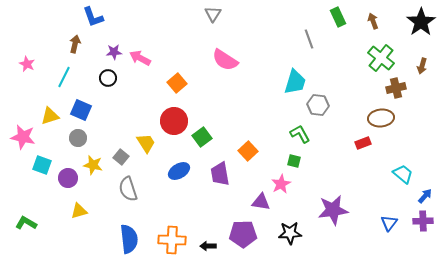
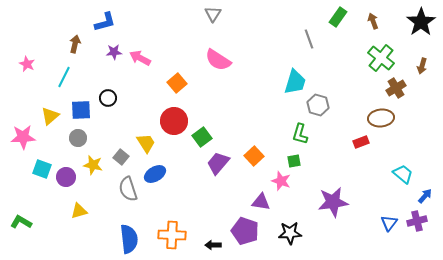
blue L-shape at (93, 17): moved 12 px right, 5 px down; rotated 85 degrees counterclockwise
green rectangle at (338, 17): rotated 60 degrees clockwise
pink semicircle at (225, 60): moved 7 px left
black circle at (108, 78): moved 20 px down
brown cross at (396, 88): rotated 18 degrees counterclockwise
gray hexagon at (318, 105): rotated 10 degrees clockwise
blue square at (81, 110): rotated 25 degrees counterclockwise
yellow triangle at (50, 116): rotated 24 degrees counterclockwise
green L-shape at (300, 134): rotated 135 degrees counterclockwise
pink star at (23, 137): rotated 15 degrees counterclockwise
red rectangle at (363, 143): moved 2 px left, 1 px up
orange square at (248, 151): moved 6 px right, 5 px down
green square at (294, 161): rotated 24 degrees counterclockwise
cyan square at (42, 165): moved 4 px down
blue ellipse at (179, 171): moved 24 px left, 3 px down
purple trapezoid at (220, 174): moved 2 px left, 11 px up; rotated 50 degrees clockwise
purple circle at (68, 178): moved 2 px left, 1 px up
pink star at (281, 184): moved 3 px up; rotated 24 degrees counterclockwise
purple star at (333, 210): moved 8 px up
purple cross at (423, 221): moved 6 px left; rotated 12 degrees counterclockwise
green L-shape at (26, 223): moved 5 px left, 1 px up
purple pentagon at (243, 234): moved 2 px right, 3 px up; rotated 20 degrees clockwise
orange cross at (172, 240): moved 5 px up
black arrow at (208, 246): moved 5 px right, 1 px up
